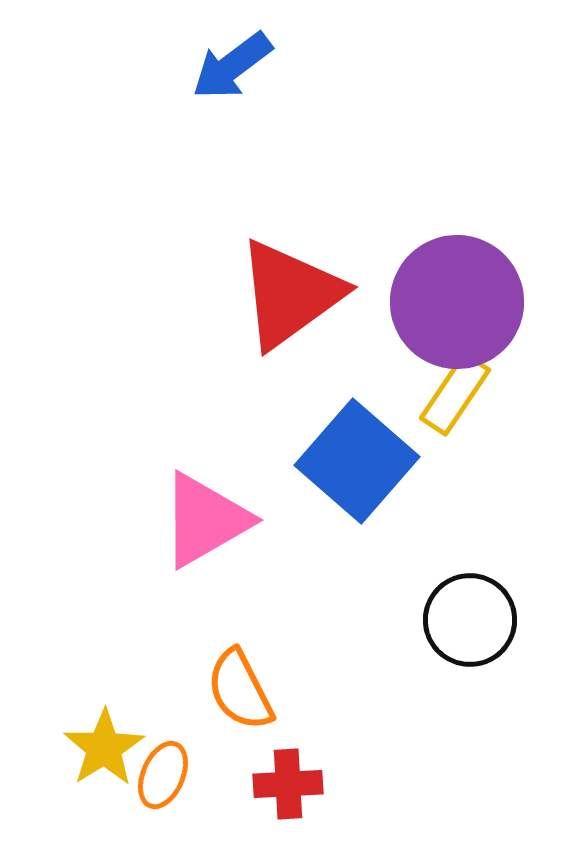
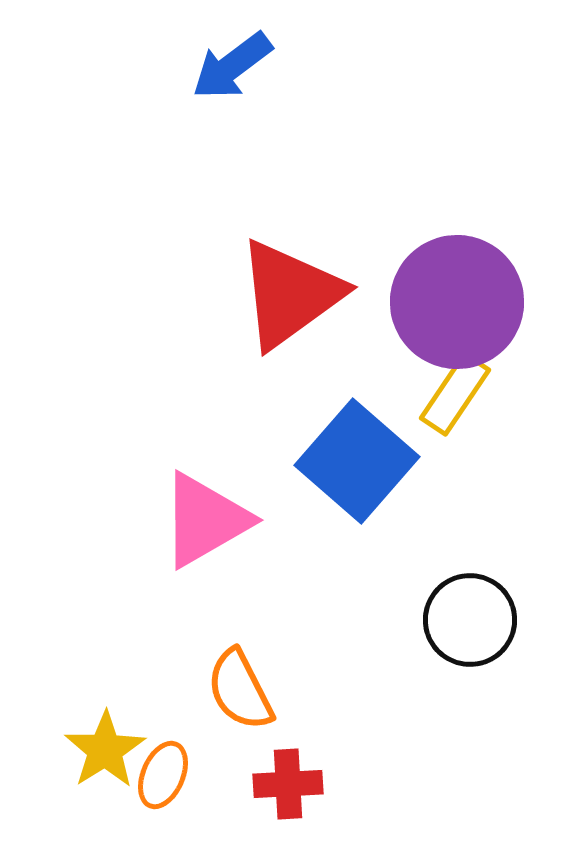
yellow star: moved 1 px right, 2 px down
